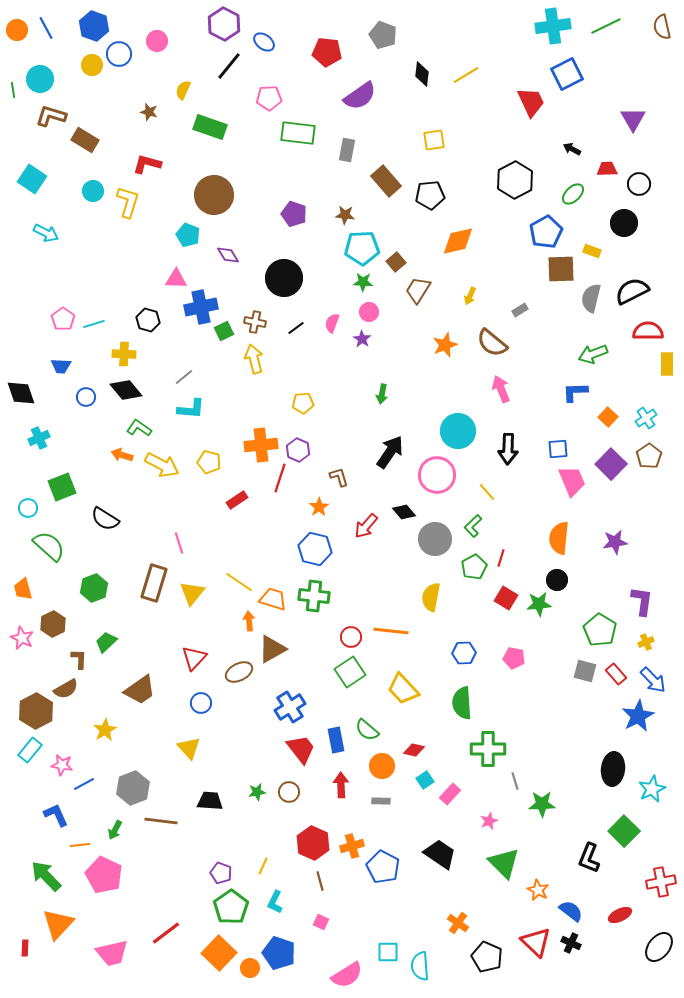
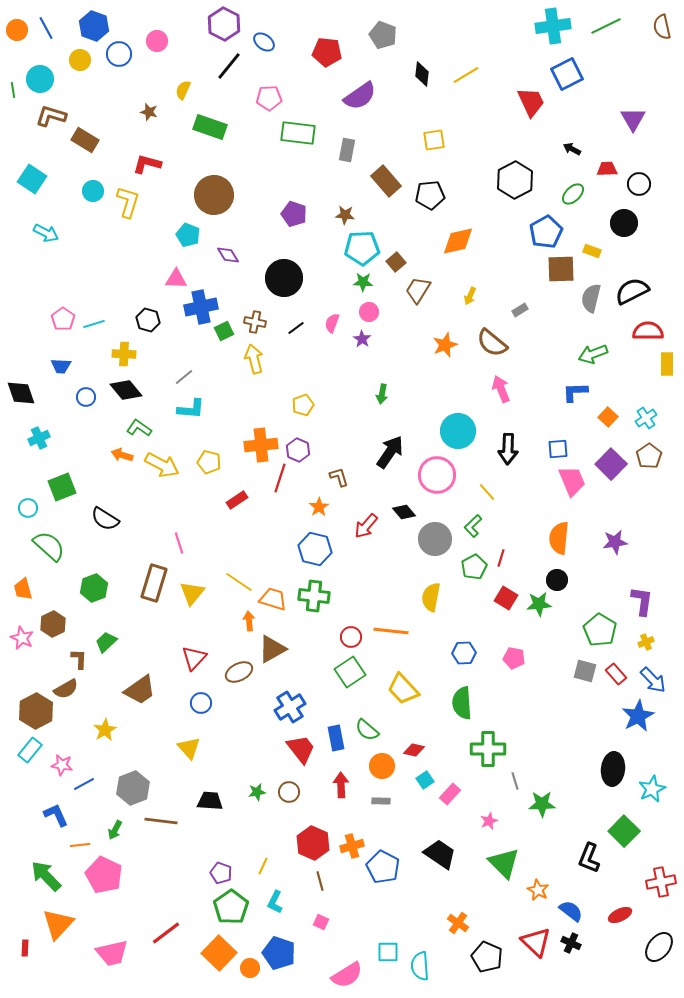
yellow circle at (92, 65): moved 12 px left, 5 px up
yellow pentagon at (303, 403): moved 2 px down; rotated 15 degrees counterclockwise
blue rectangle at (336, 740): moved 2 px up
